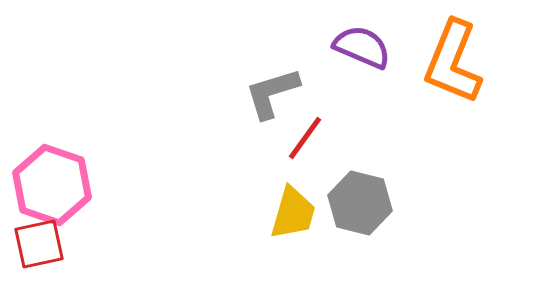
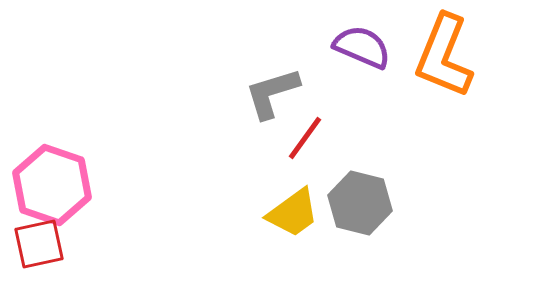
orange L-shape: moved 9 px left, 6 px up
yellow trapezoid: rotated 38 degrees clockwise
